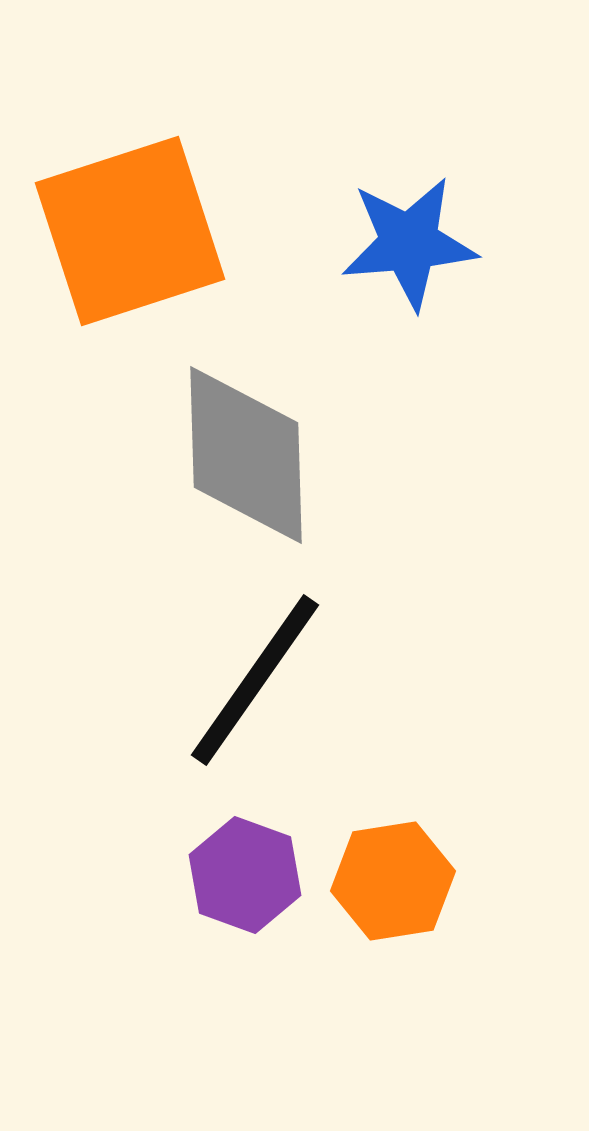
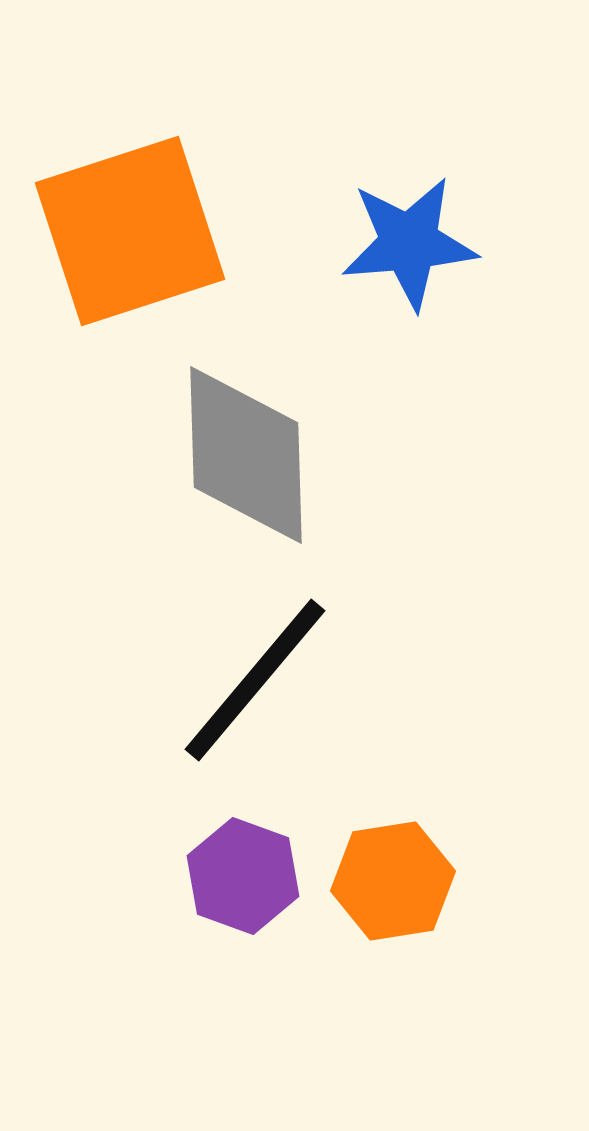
black line: rotated 5 degrees clockwise
purple hexagon: moved 2 px left, 1 px down
